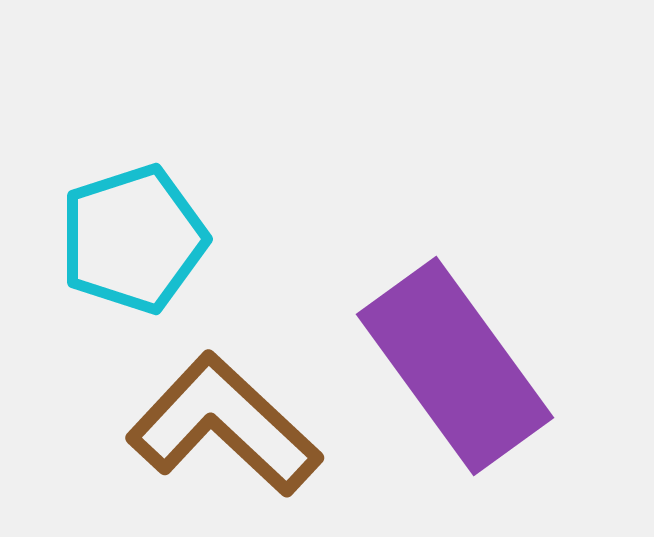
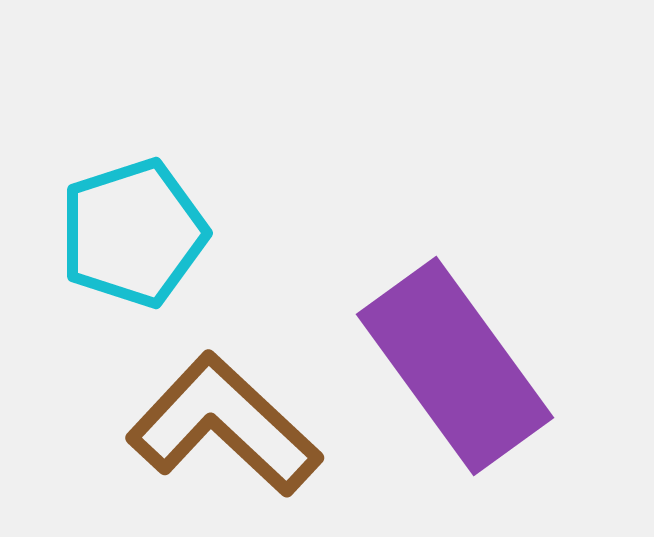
cyan pentagon: moved 6 px up
